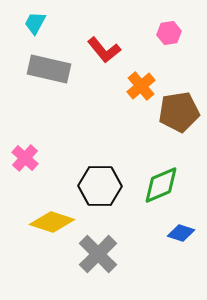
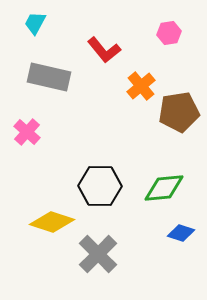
gray rectangle: moved 8 px down
pink cross: moved 2 px right, 26 px up
green diamond: moved 3 px right, 3 px down; rotated 18 degrees clockwise
